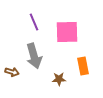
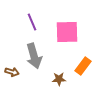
purple line: moved 2 px left
orange rectangle: rotated 48 degrees clockwise
